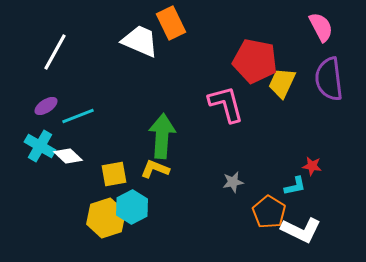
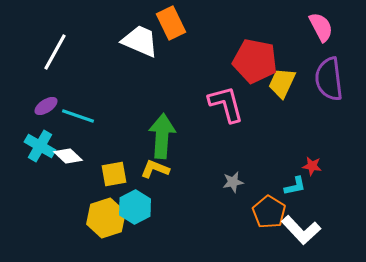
cyan line: rotated 40 degrees clockwise
cyan hexagon: moved 3 px right
white L-shape: rotated 21 degrees clockwise
